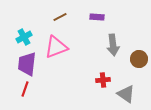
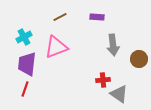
gray triangle: moved 7 px left
